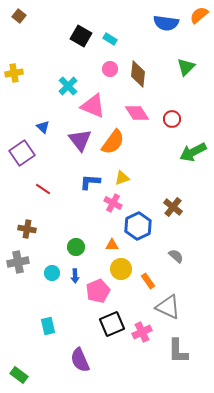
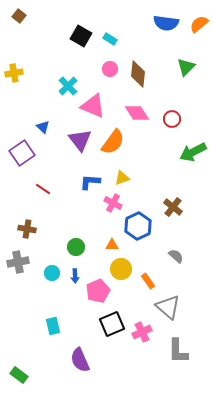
orange semicircle at (199, 15): moved 9 px down
gray triangle at (168, 307): rotated 16 degrees clockwise
cyan rectangle at (48, 326): moved 5 px right
